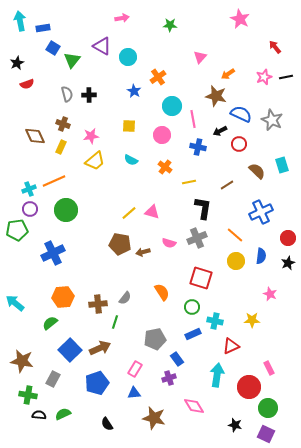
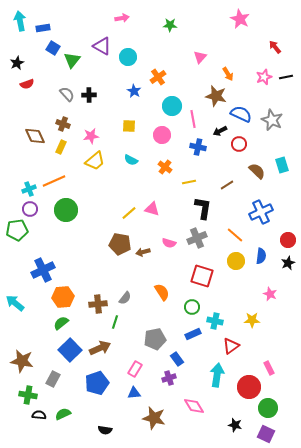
orange arrow at (228, 74): rotated 88 degrees counterclockwise
gray semicircle at (67, 94): rotated 28 degrees counterclockwise
pink triangle at (152, 212): moved 3 px up
red circle at (288, 238): moved 2 px down
blue cross at (53, 253): moved 10 px left, 17 px down
red square at (201, 278): moved 1 px right, 2 px up
green semicircle at (50, 323): moved 11 px right
red triangle at (231, 346): rotated 12 degrees counterclockwise
black semicircle at (107, 424): moved 2 px left, 6 px down; rotated 48 degrees counterclockwise
